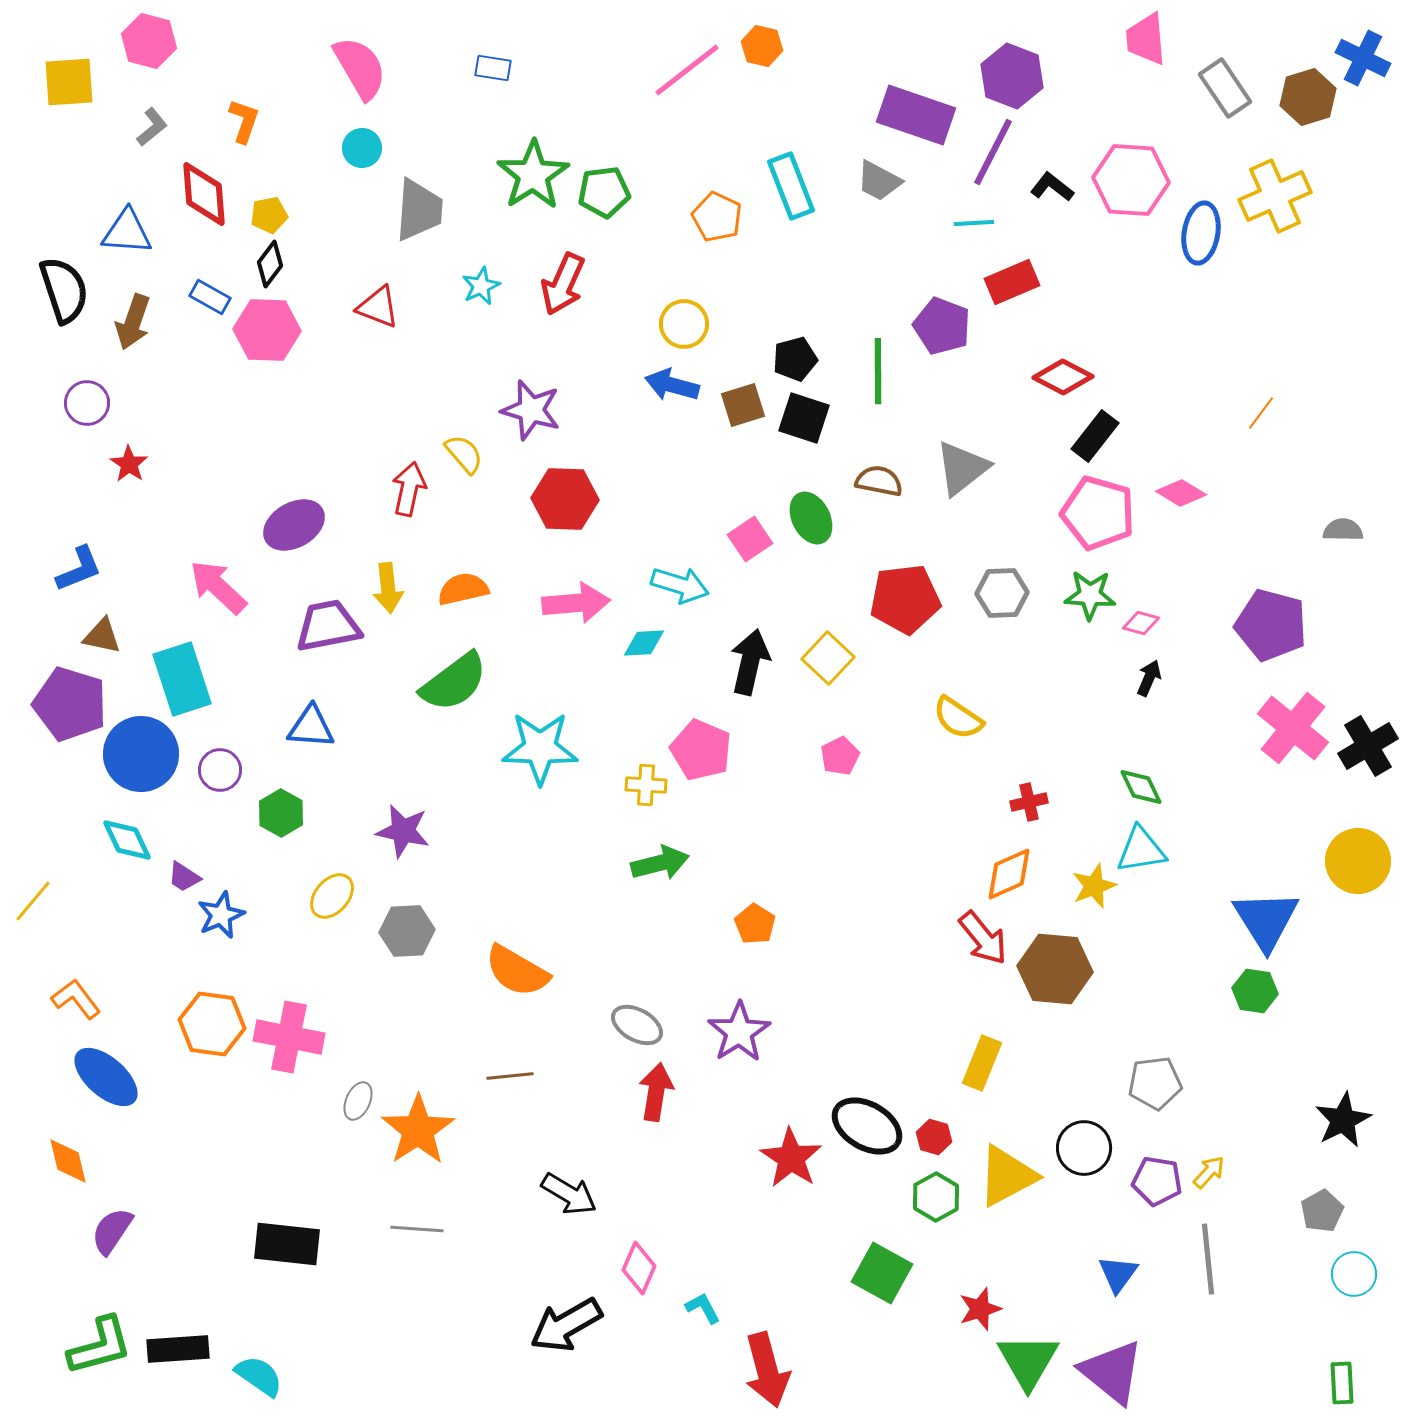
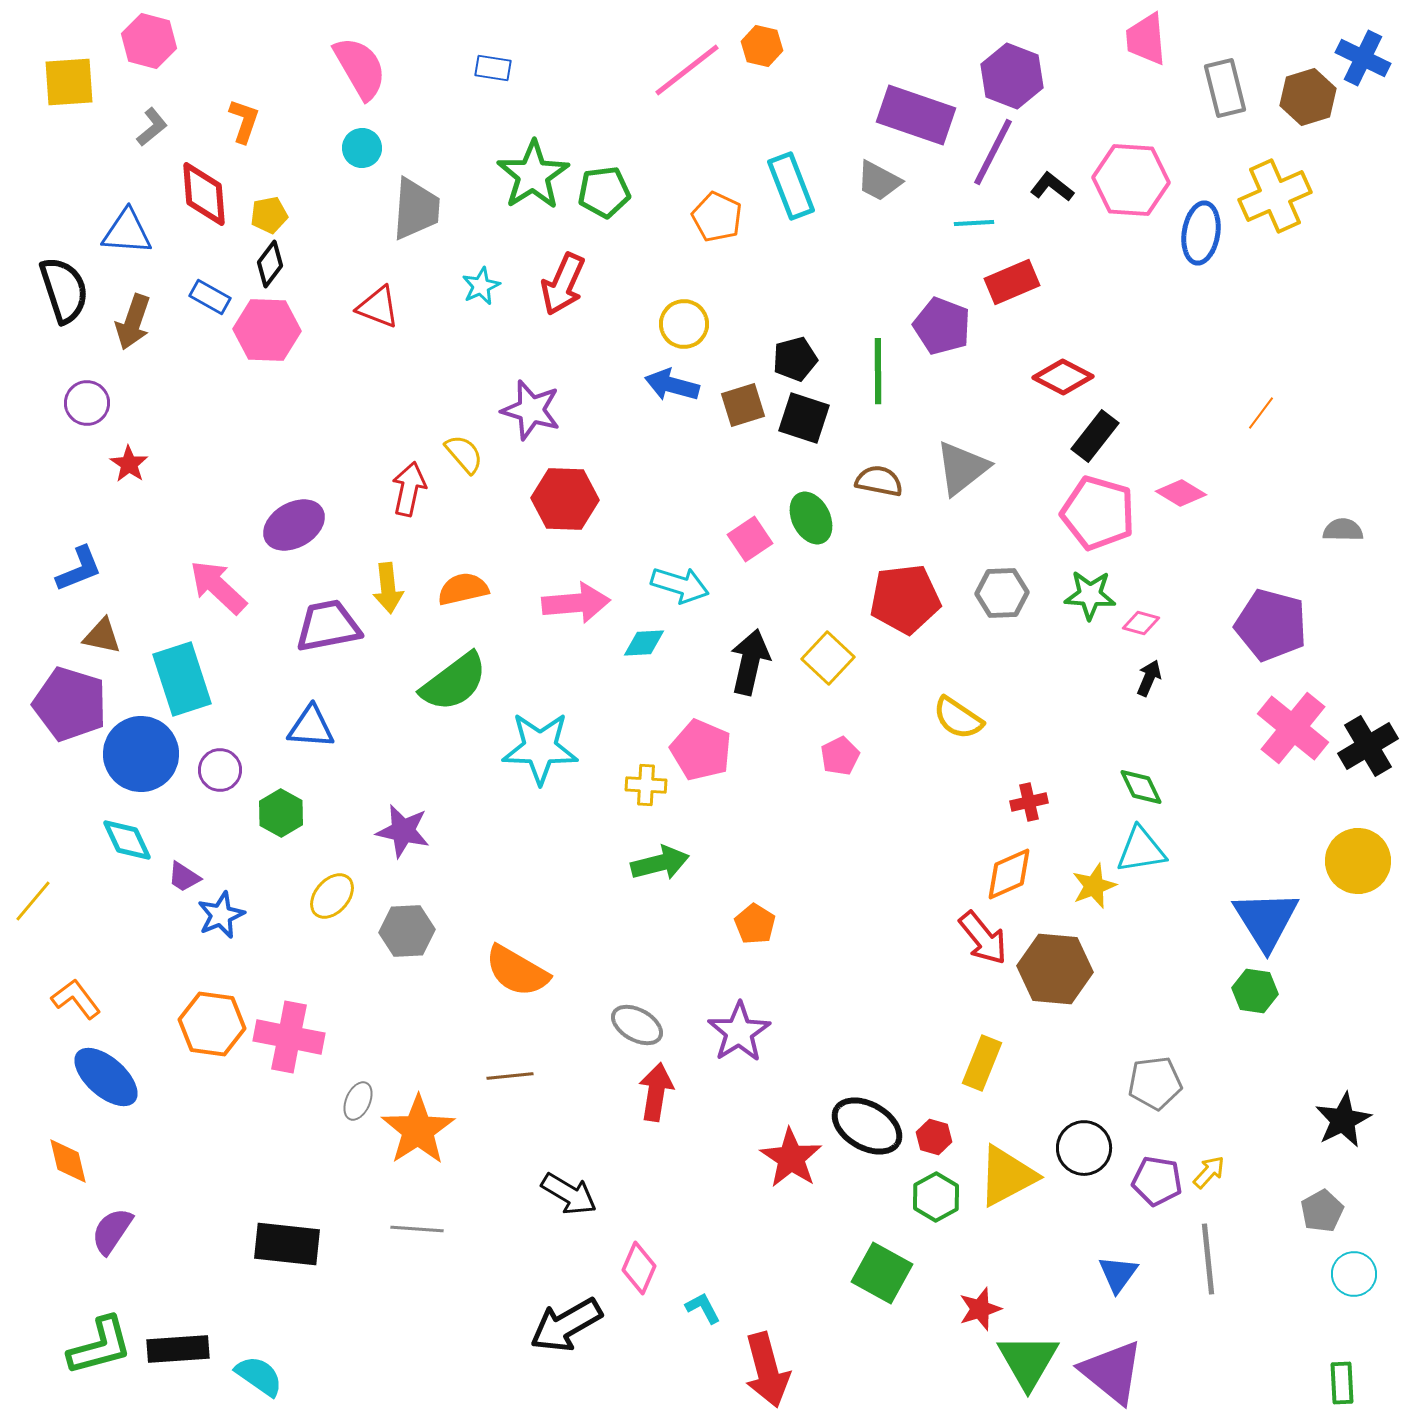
gray rectangle at (1225, 88): rotated 20 degrees clockwise
gray trapezoid at (419, 210): moved 3 px left, 1 px up
